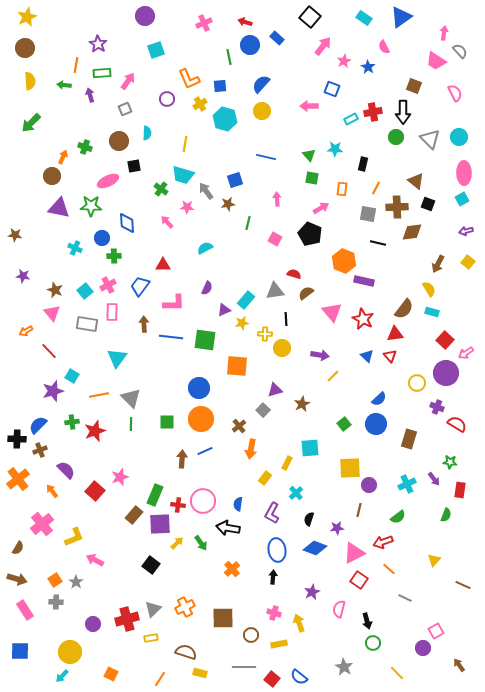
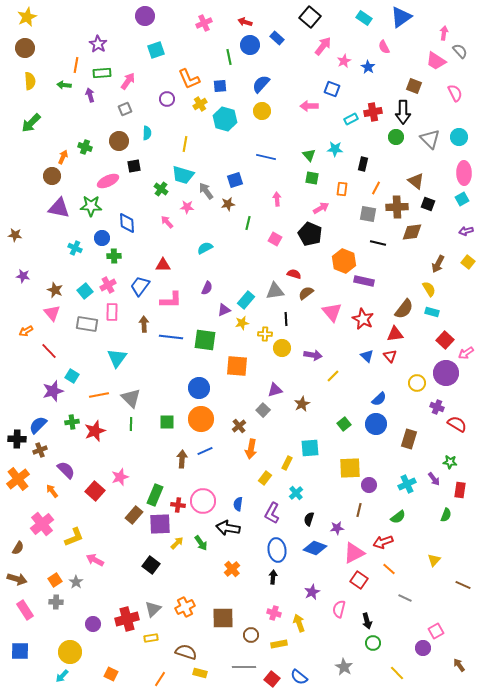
pink L-shape at (174, 303): moved 3 px left, 3 px up
purple arrow at (320, 355): moved 7 px left
